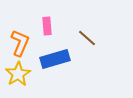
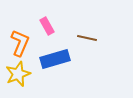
pink rectangle: rotated 24 degrees counterclockwise
brown line: rotated 30 degrees counterclockwise
yellow star: rotated 10 degrees clockwise
